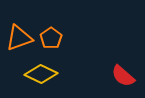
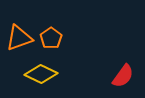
red semicircle: rotated 95 degrees counterclockwise
